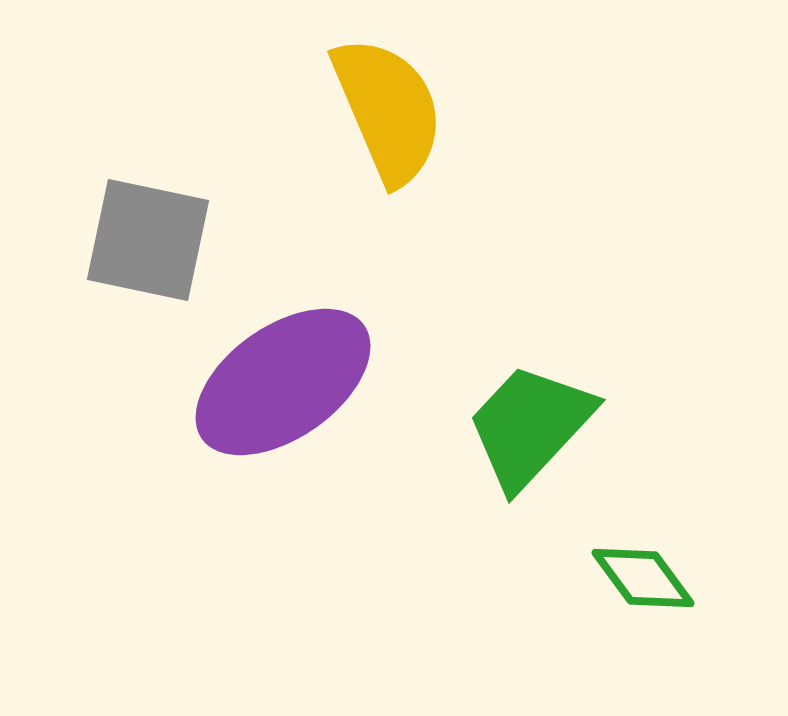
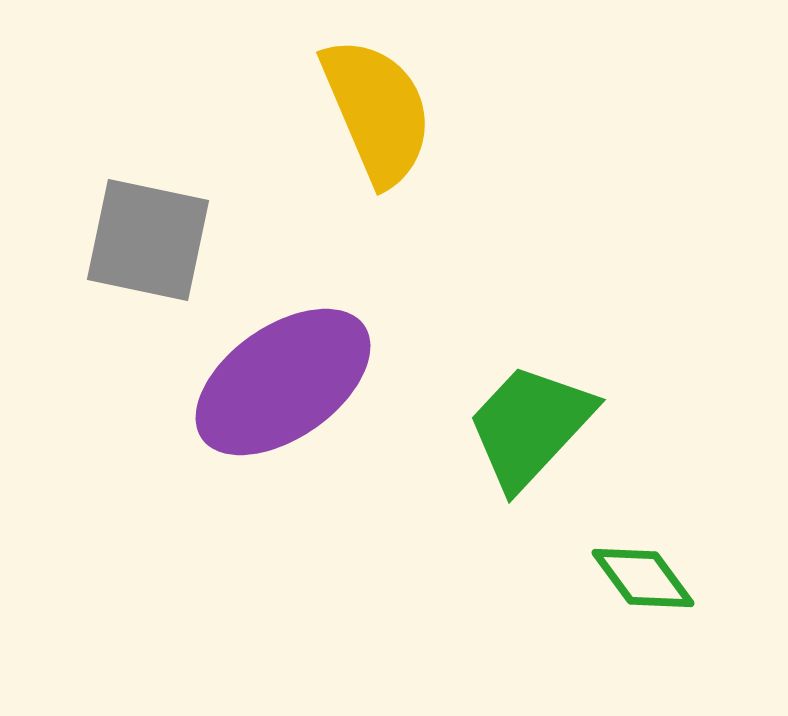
yellow semicircle: moved 11 px left, 1 px down
